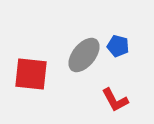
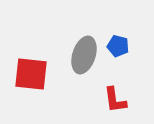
gray ellipse: rotated 21 degrees counterclockwise
red L-shape: rotated 20 degrees clockwise
